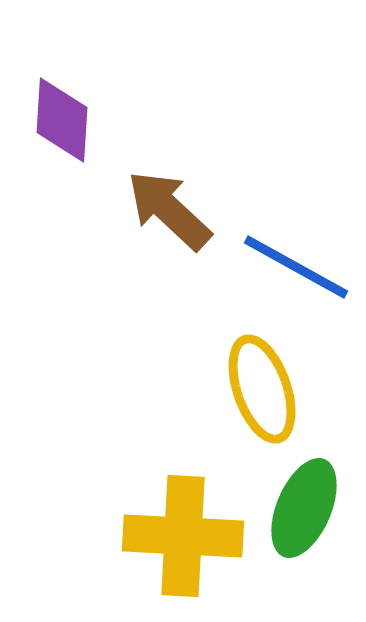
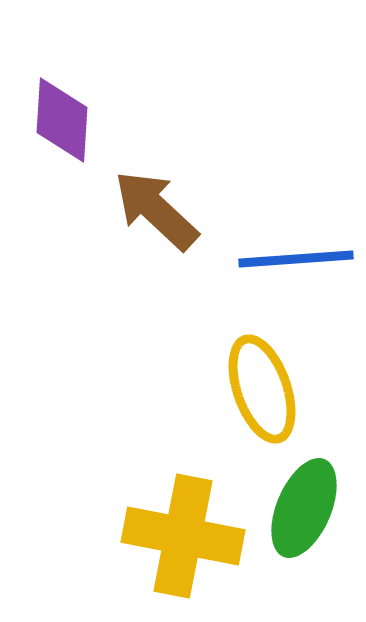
brown arrow: moved 13 px left
blue line: moved 8 px up; rotated 33 degrees counterclockwise
yellow cross: rotated 8 degrees clockwise
